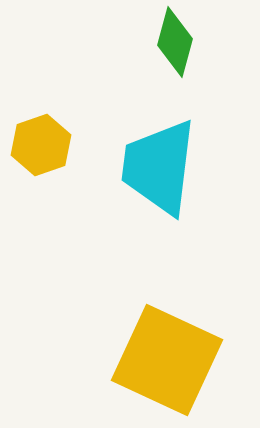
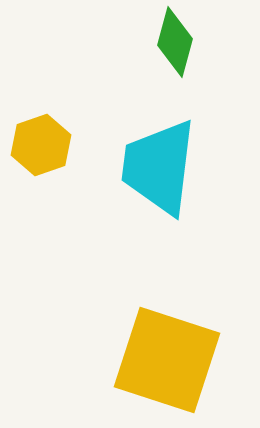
yellow square: rotated 7 degrees counterclockwise
